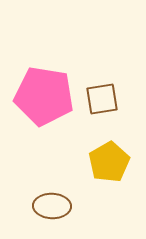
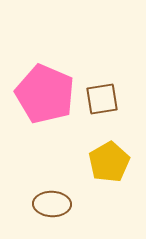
pink pentagon: moved 1 px right, 2 px up; rotated 14 degrees clockwise
brown ellipse: moved 2 px up
